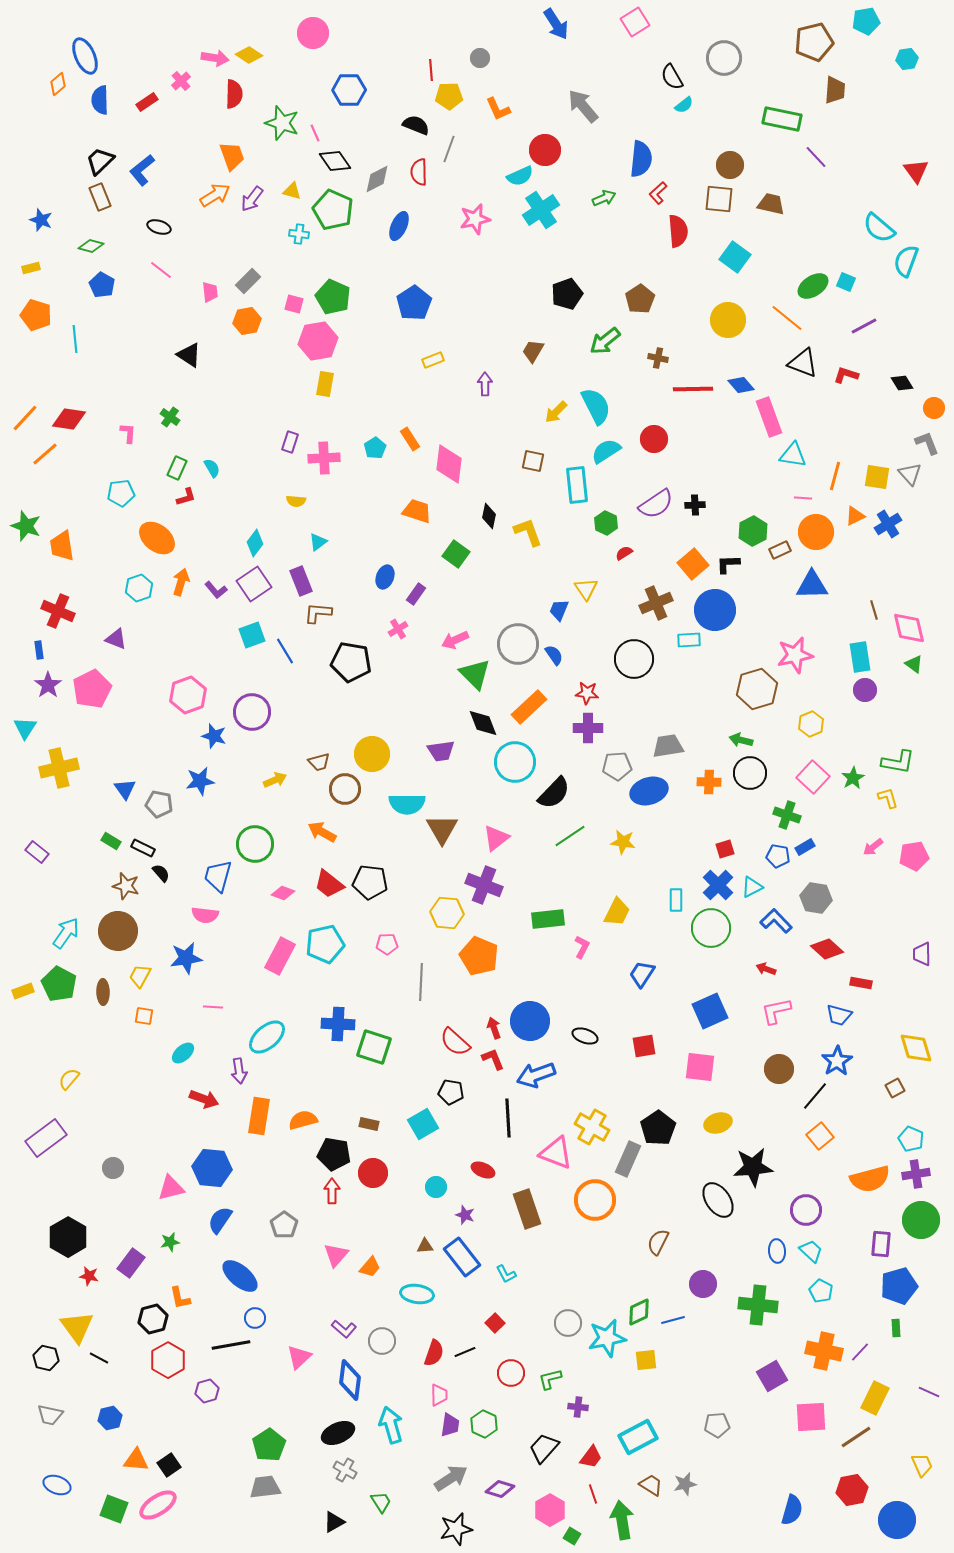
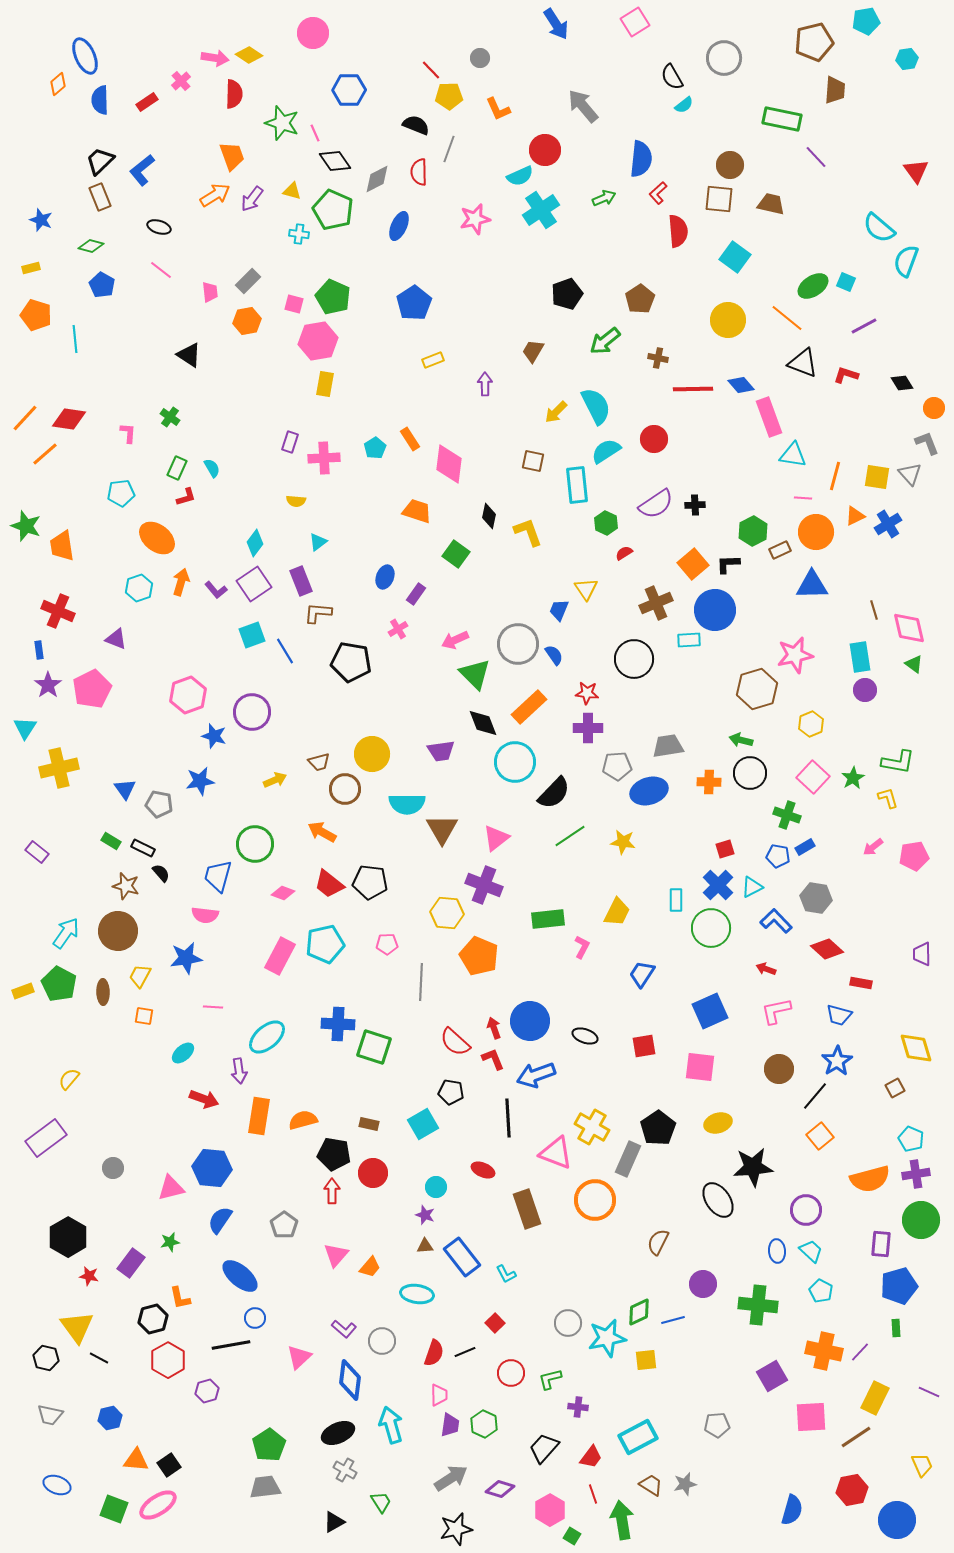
red line at (431, 70): rotated 40 degrees counterclockwise
purple star at (465, 1215): moved 40 px left
